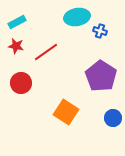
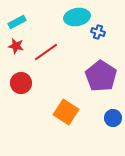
blue cross: moved 2 px left, 1 px down
